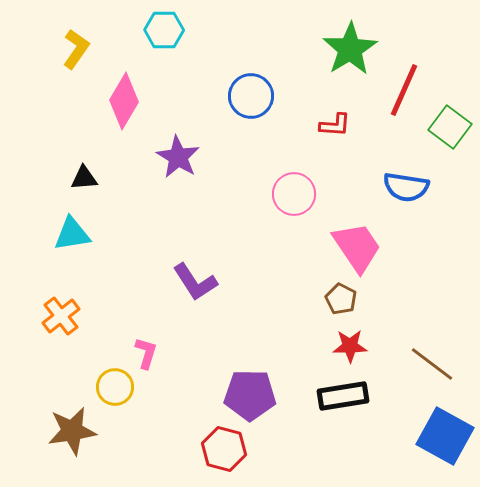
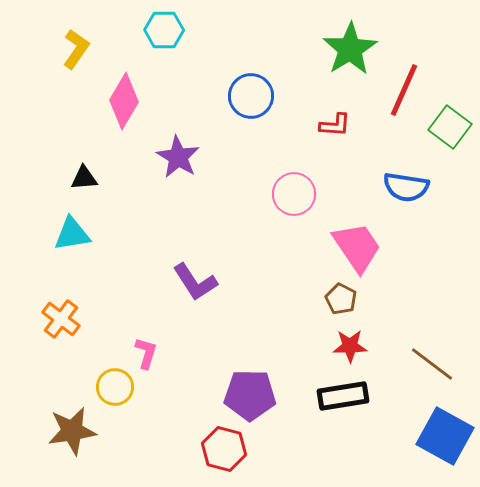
orange cross: moved 3 px down; rotated 15 degrees counterclockwise
